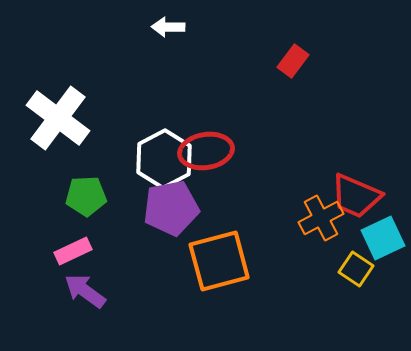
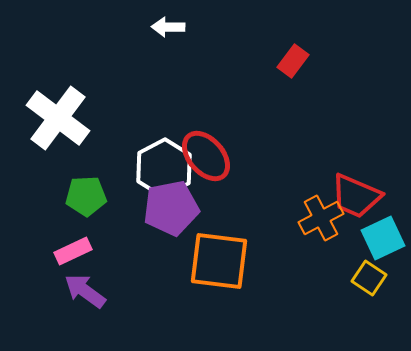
red ellipse: moved 5 px down; rotated 58 degrees clockwise
white hexagon: moved 9 px down
orange square: rotated 22 degrees clockwise
yellow square: moved 13 px right, 9 px down
